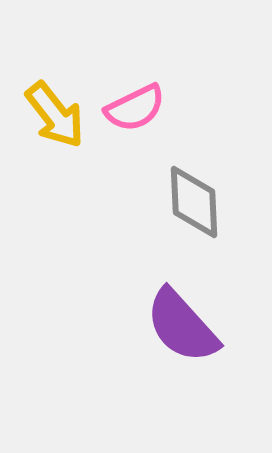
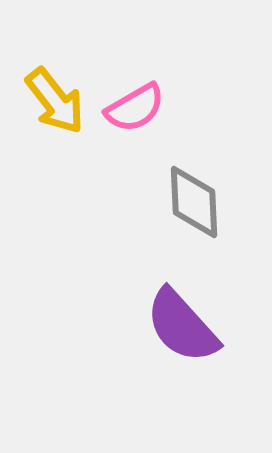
pink semicircle: rotated 4 degrees counterclockwise
yellow arrow: moved 14 px up
